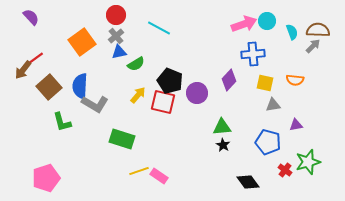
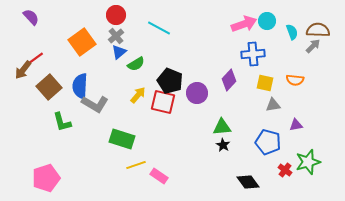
blue triangle: rotated 28 degrees counterclockwise
yellow line: moved 3 px left, 6 px up
